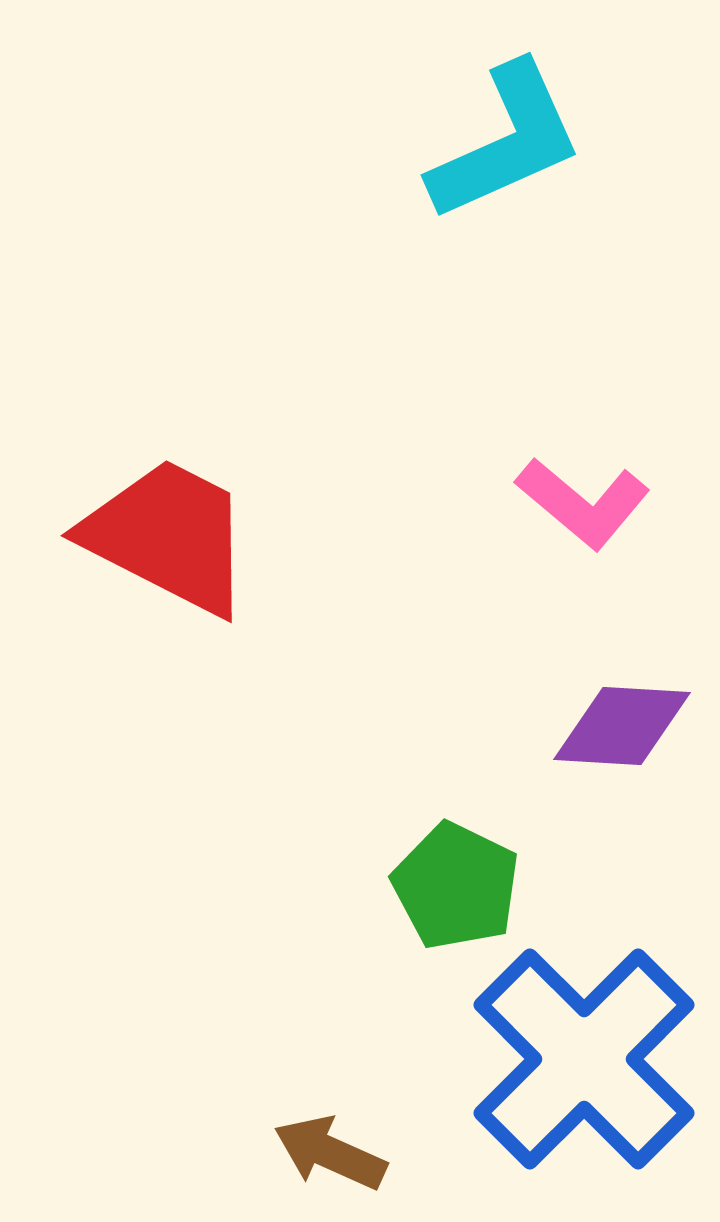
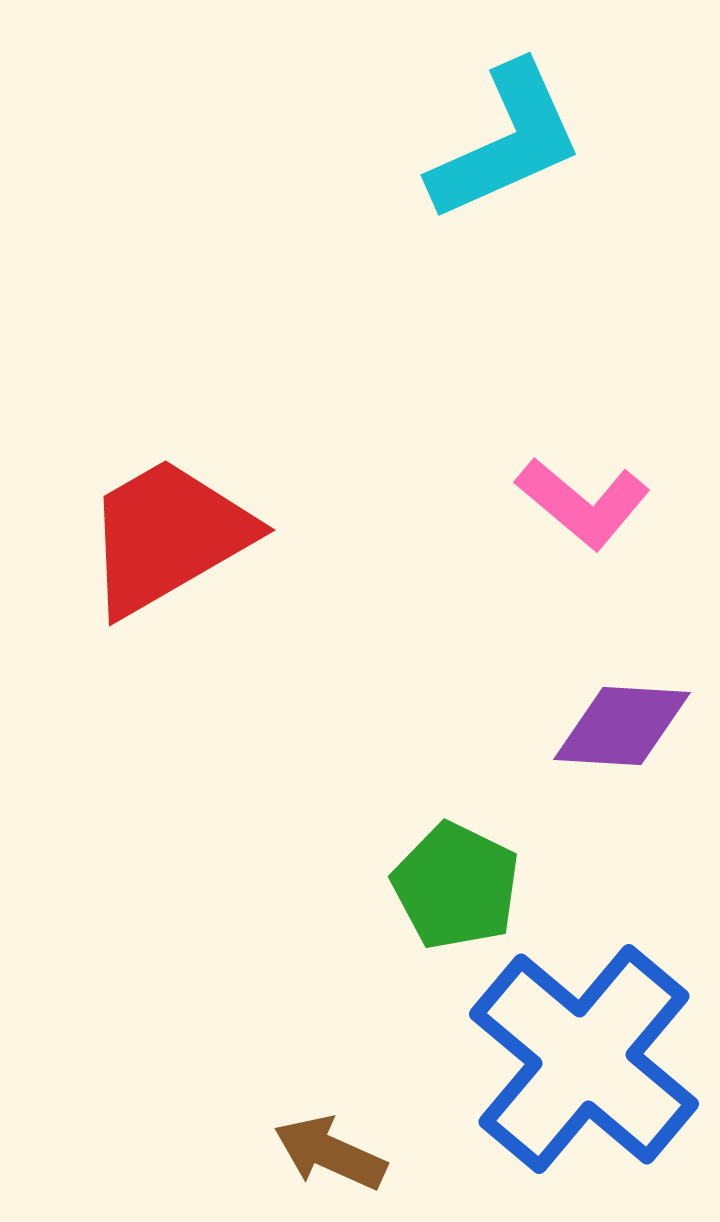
red trapezoid: rotated 57 degrees counterclockwise
blue cross: rotated 5 degrees counterclockwise
